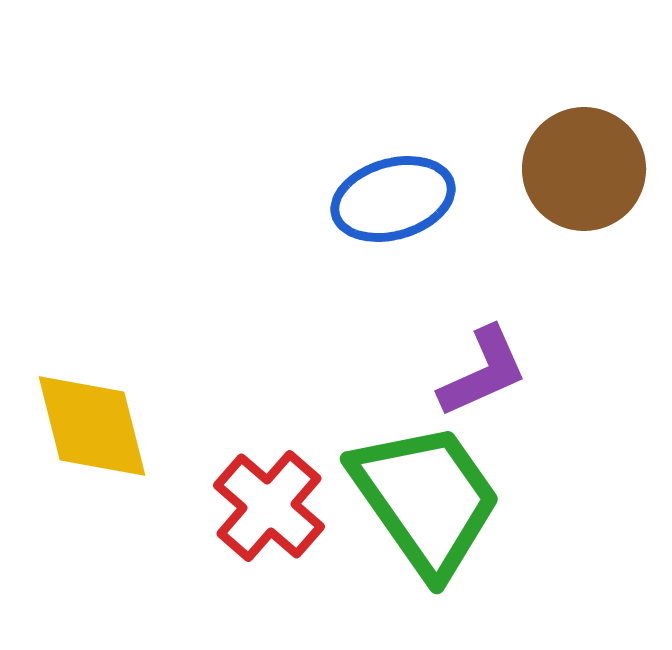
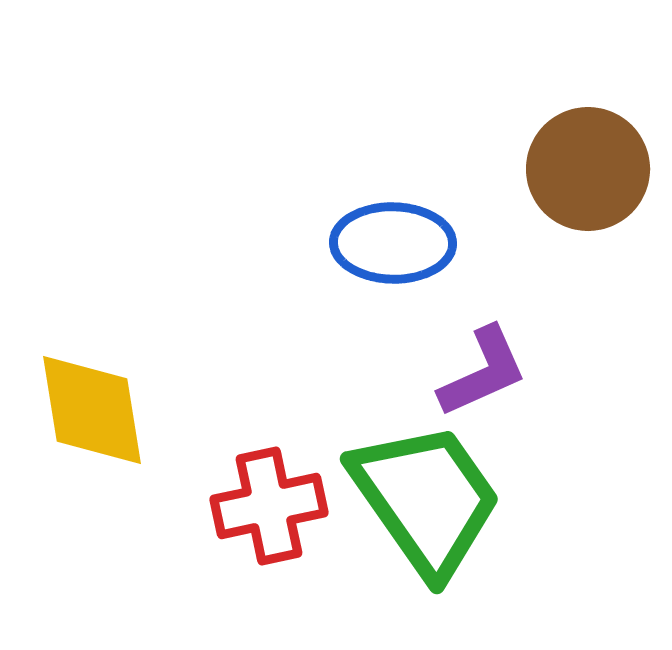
brown circle: moved 4 px right
blue ellipse: moved 44 px down; rotated 17 degrees clockwise
yellow diamond: moved 16 px up; rotated 5 degrees clockwise
red cross: rotated 37 degrees clockwise
